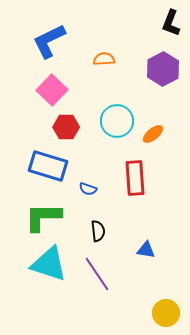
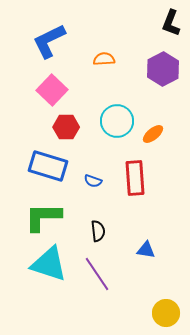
blue semicircle: moved 5 px right, 8 px up
